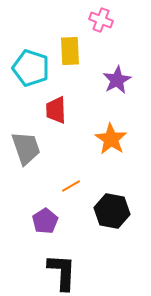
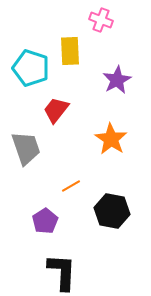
red trapezoid: rotated 40 degrees clockwise
